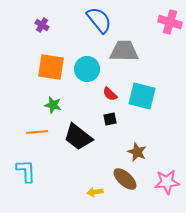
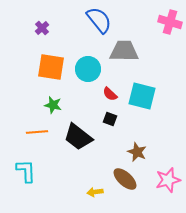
purple cross: moved 3 px down; rotated 16 degrees clockwise
cyan circle: moved 1 px right
black square: rotated 32 degrees clockwise
pink star: moved 1 px right, 2 px up; rotated 10 degrees counterclockwise
